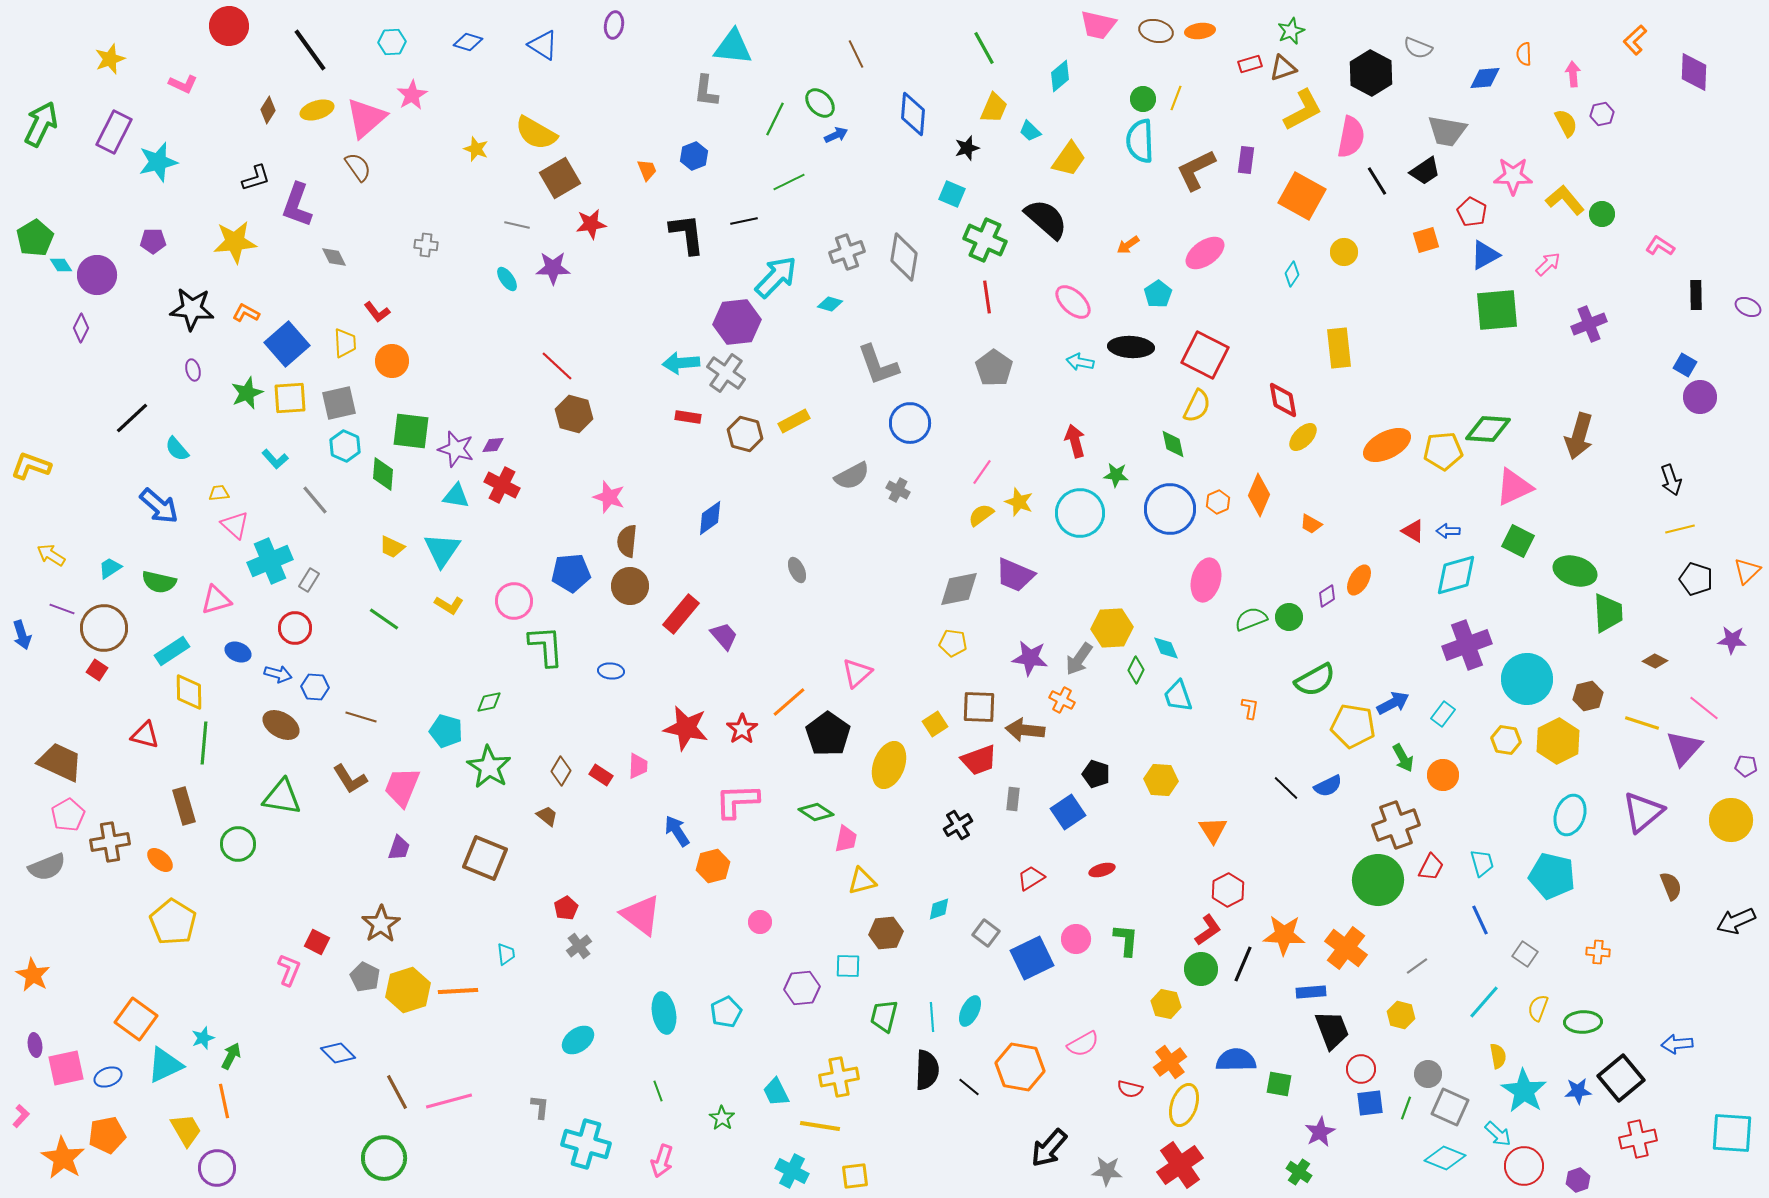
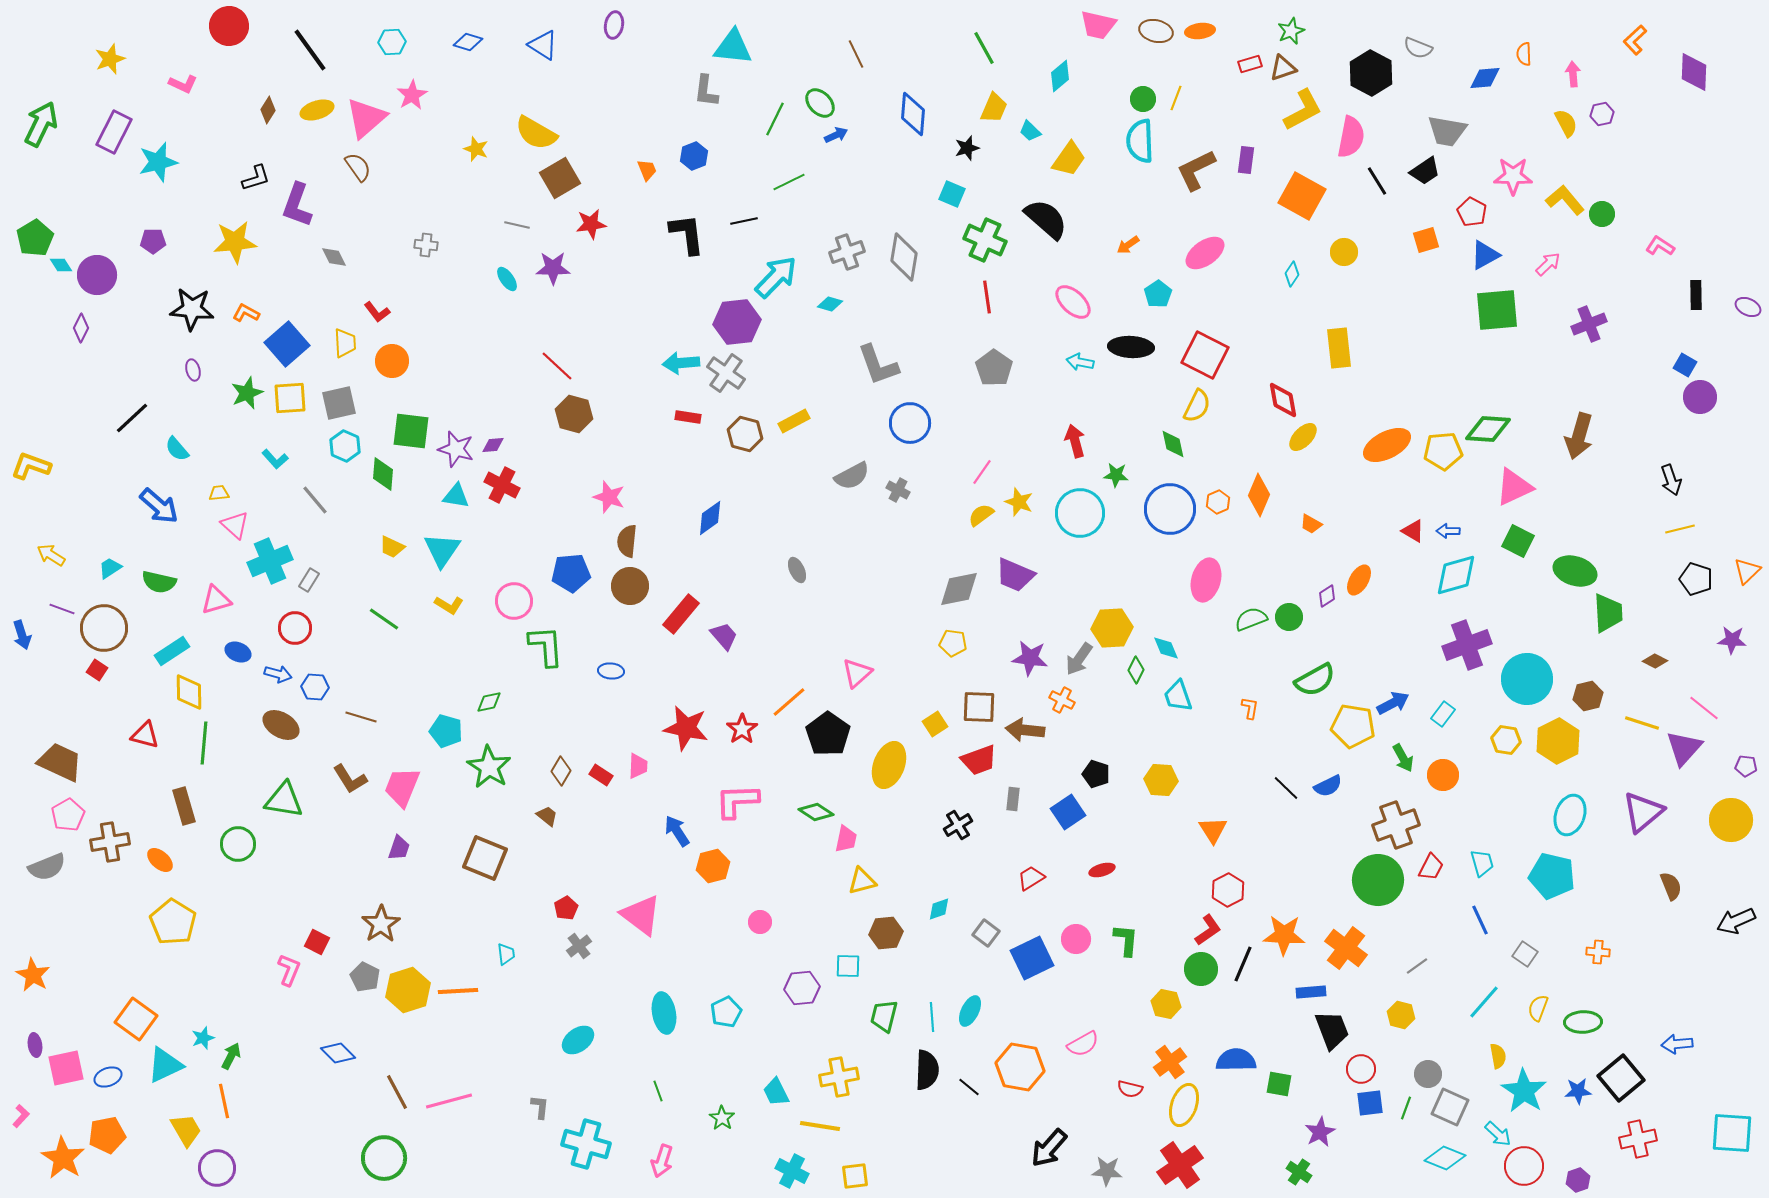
green triangle at (282, 797): moved 2 px right, 3 px down
